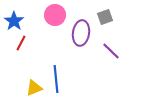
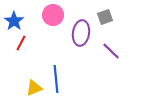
pink circle: moved 2 px left
